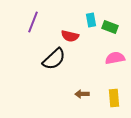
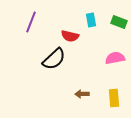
purple line: moved 2 px left
green rectangle: moved 9 px right, 5 px up
